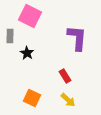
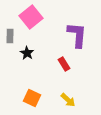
pink square: moved 1 px right, 1 px down; rotated 25 degrees clockwise
purple L-shape: moved 3 px up
red rectangle: moved 1 px left, 12 px up
